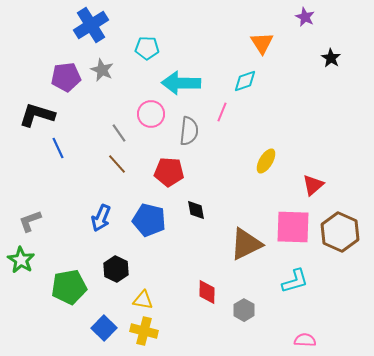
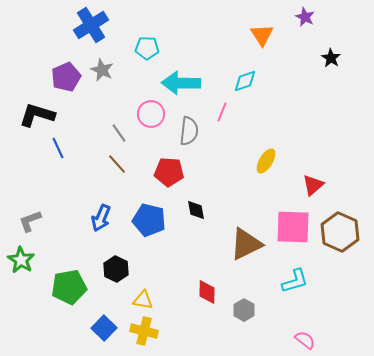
orange triangle: moved 8 px up
purple pentagon: rotated 16 degrees counterclockwise
pink semicircle: rotated 35 degrees clockwise
